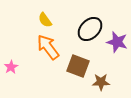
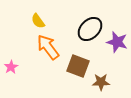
yellow semicircle: moved 7 px left, 1 px down
